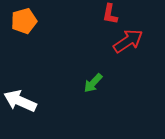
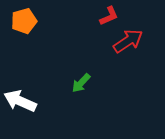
red L-shape: moved 1 px left, 2 px down; rotated 125 degrees counterclockwise
green arrow: moved 12 px left
